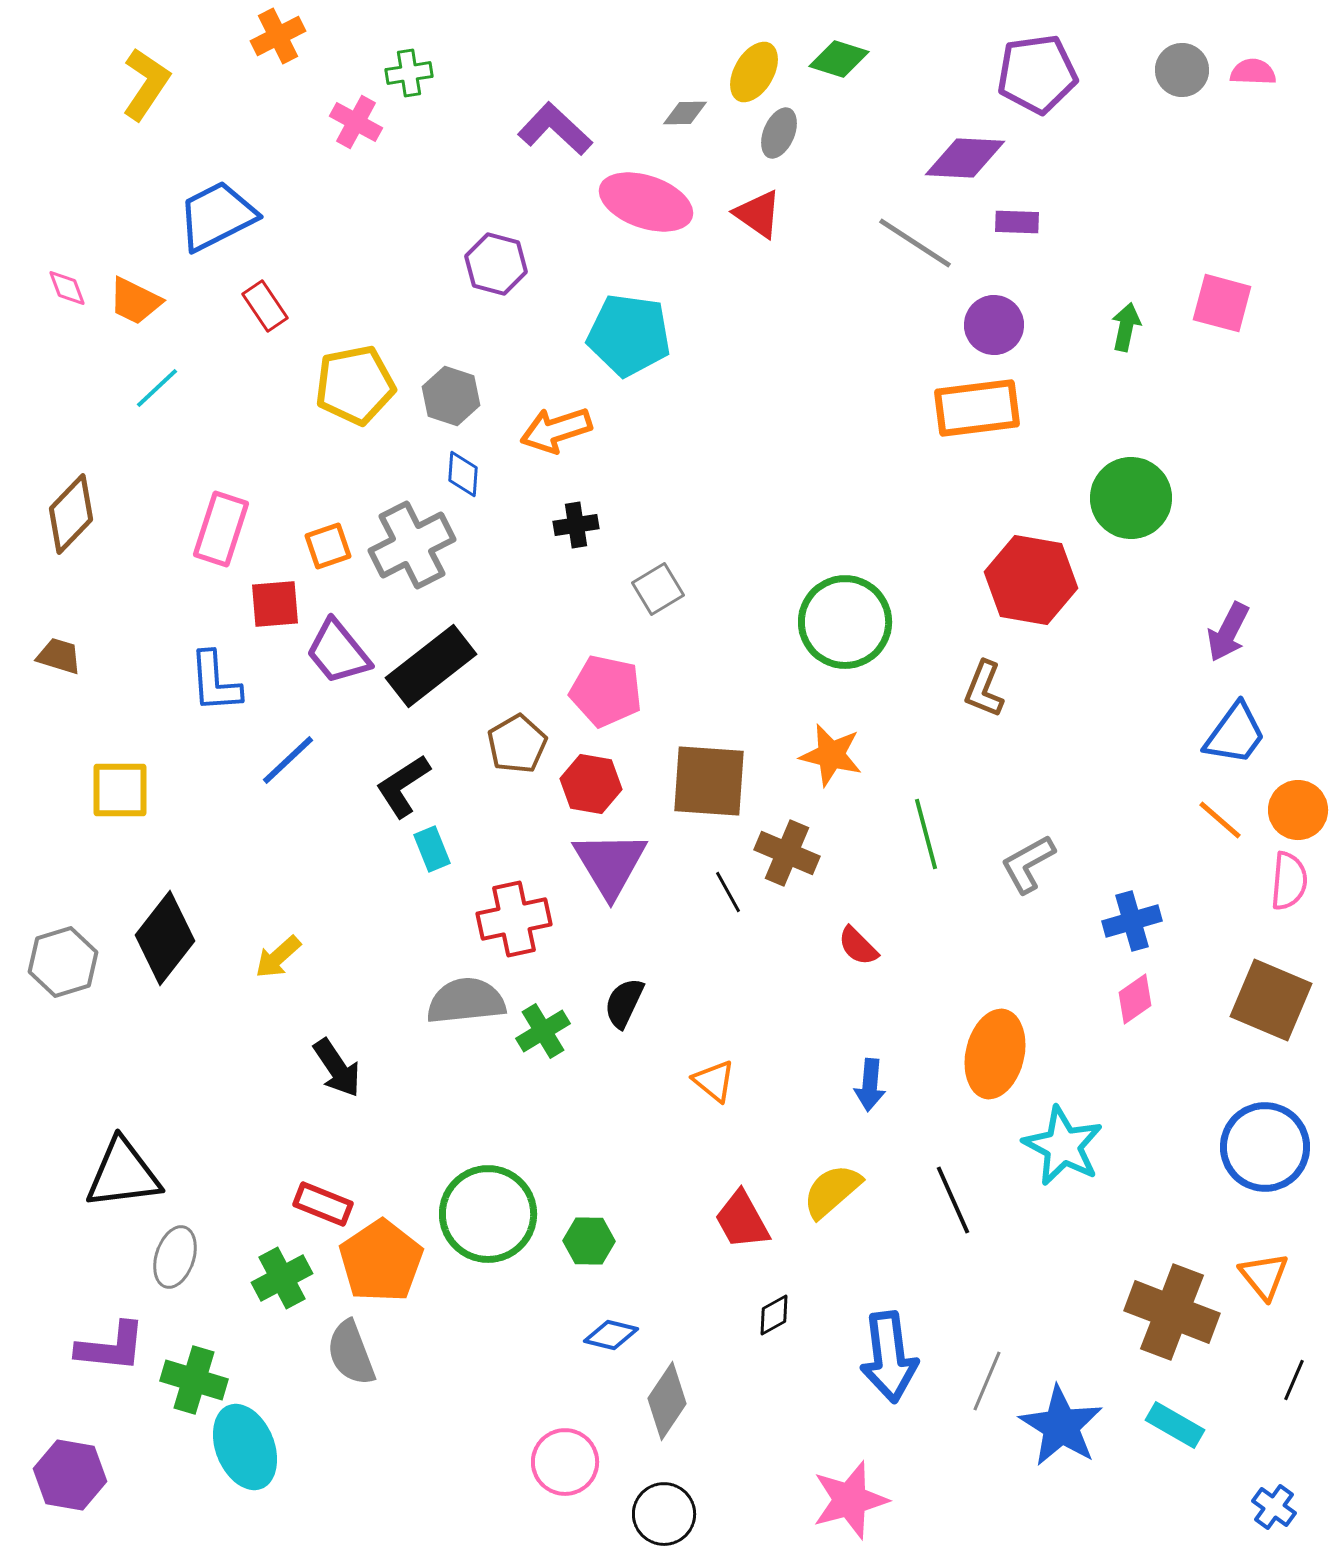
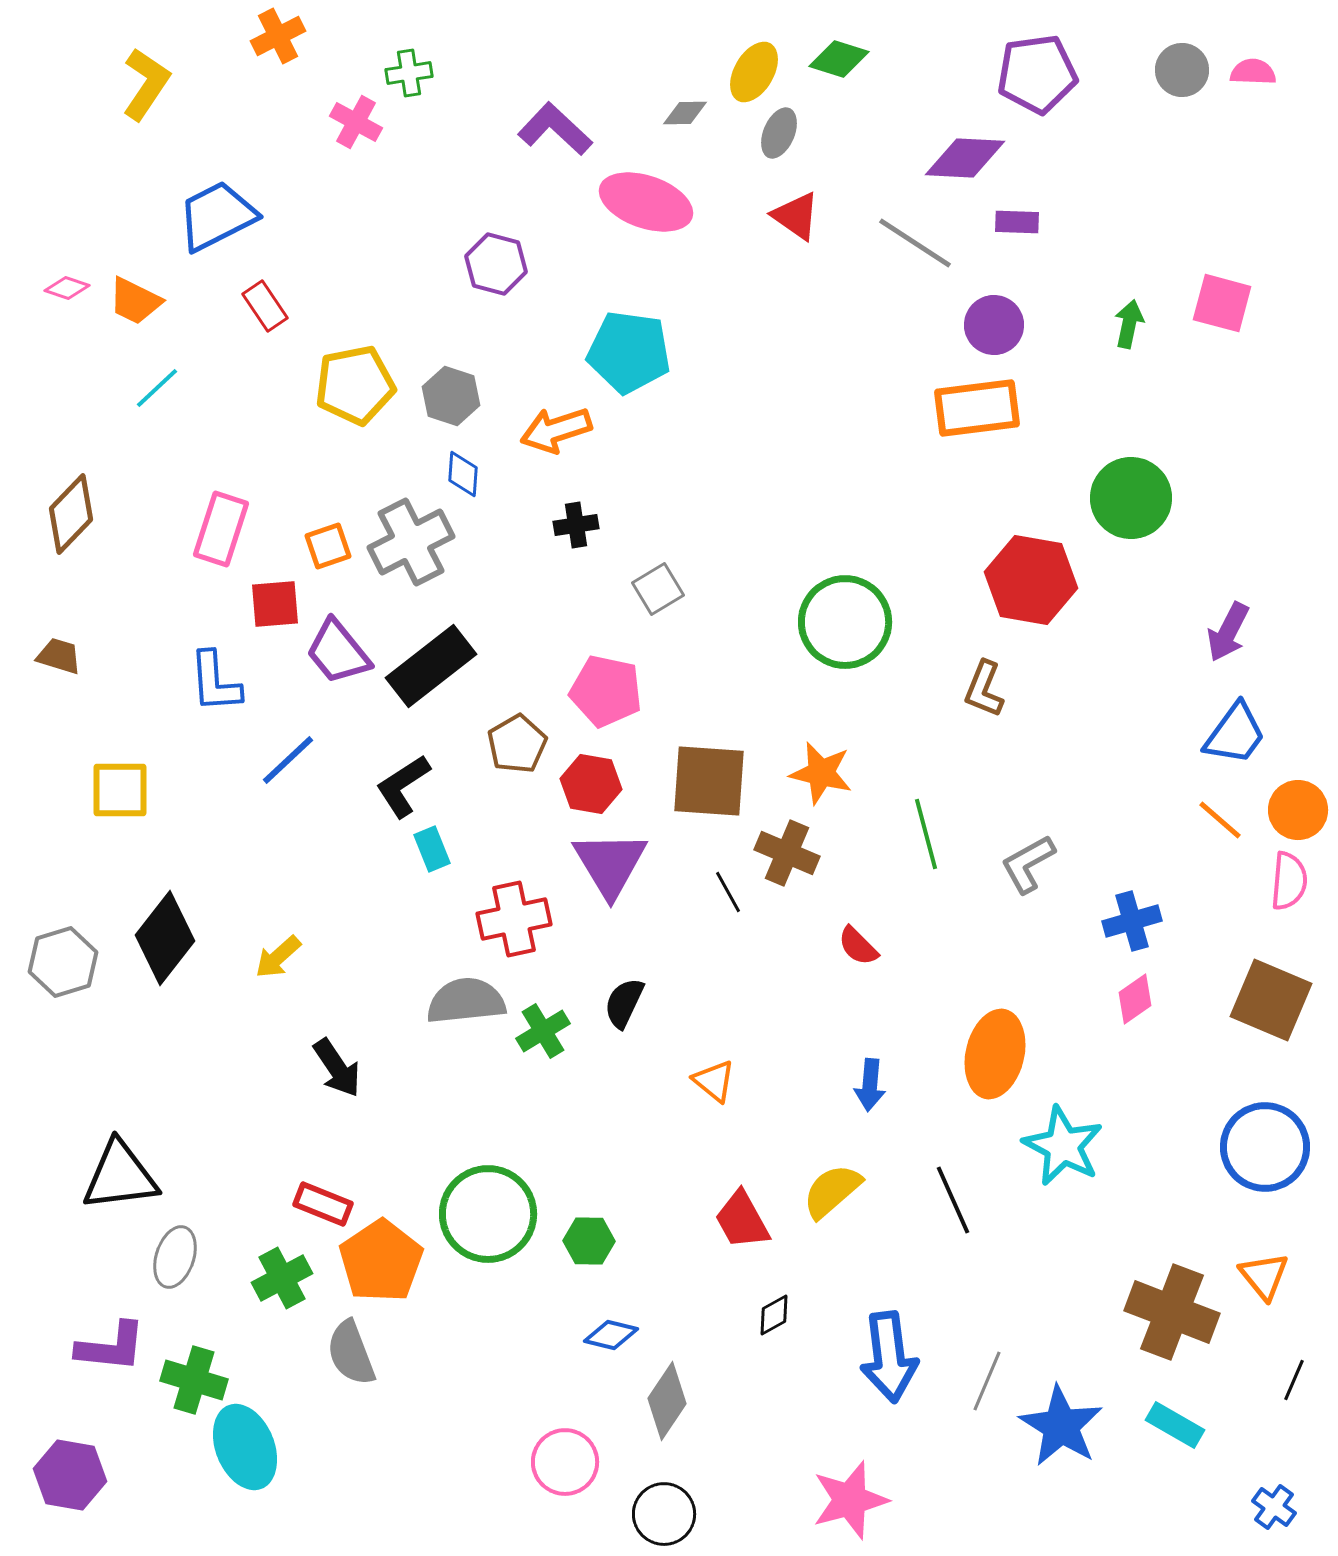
red triangle at (758, 214): moved 38 px right, 2 px down
pink diamond at (67, 288): rotated 51 degrees counterclockwise
green arrow at (1126, 327): moved 3 px right, 3 px up
cyan pentagon at (629, 335): moved 17 px down
gray cross at (412, 545): moved 1 px left, 3 px up
orange star at (831, 755): moved 10 px left, 18 px down
black triangle at (123, 1174): moved 3 px left, 2 px down
